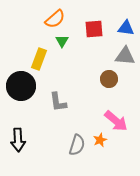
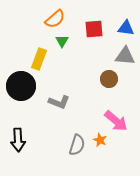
gray L-shape: moved 1 px right; rotated 60 degrees counterclockwise
orange star: rotated 24 degrees counterclockwise
